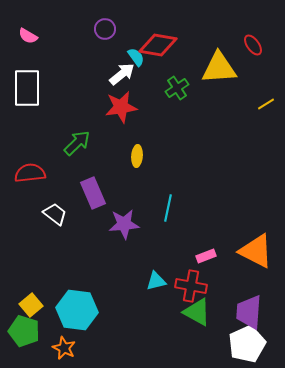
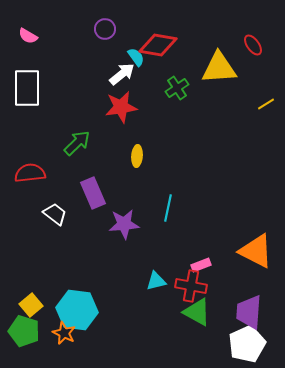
pink rectangle: moved 5 px left, 9 px down
orange star: moved 15 px up
